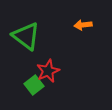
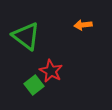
red star: moved 3 px right; rotated 20 degrees counterclockwise
